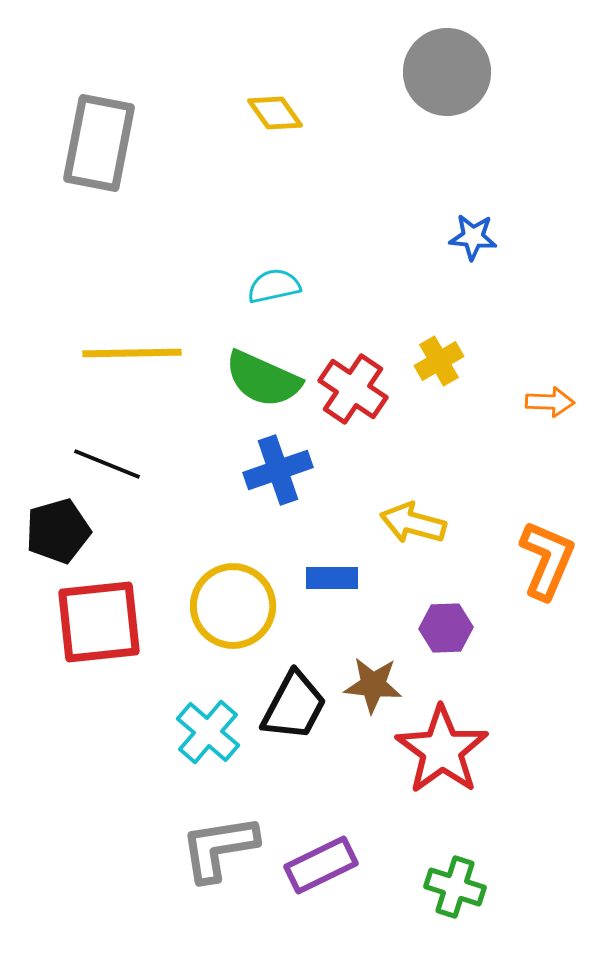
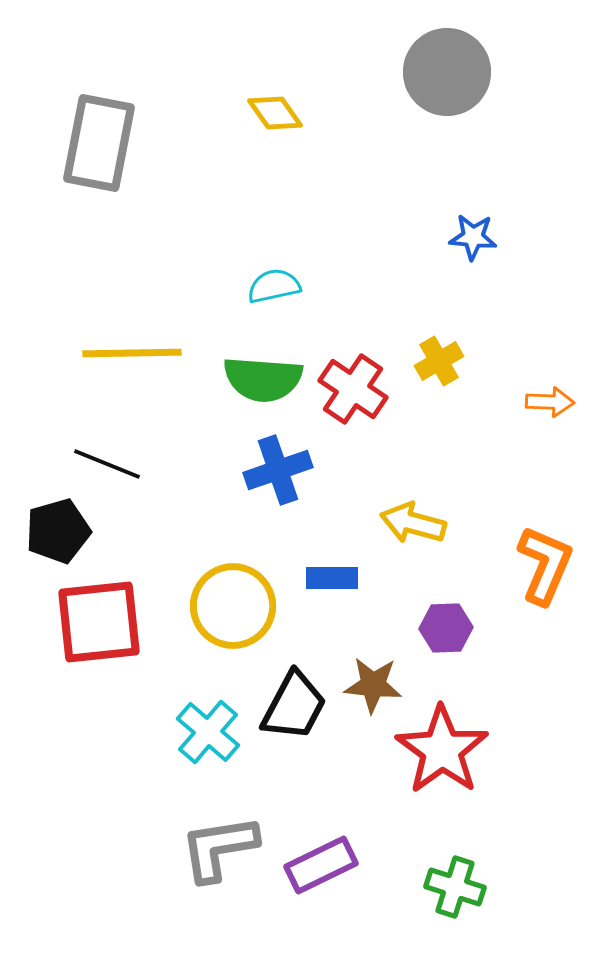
green semicircle: rotated 20 degrees counterclockwise
orange L-shape: moved 2 px left, 5 px down
